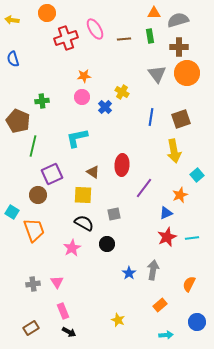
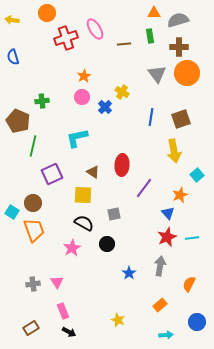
brown line at (124, 39): moved 5 px down
blue semicircle at (13, 59): moved 2 px up
orange star at (84, 76): rotated 24 degrees counterclockwise
brown circle at (38, 195): moved 5 px left, 8 px down
blue triangle at (166, 213): moved 2 px right; rotated 48 degrees counterclockwise
gray arrow at (153, 270): moved 7 px right, 4 px up
